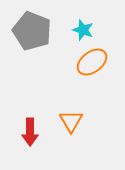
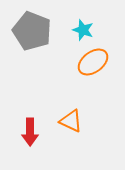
orange ellipse: moved 1 px right
orange triangle: rotated 35 degrees counterclockwise
